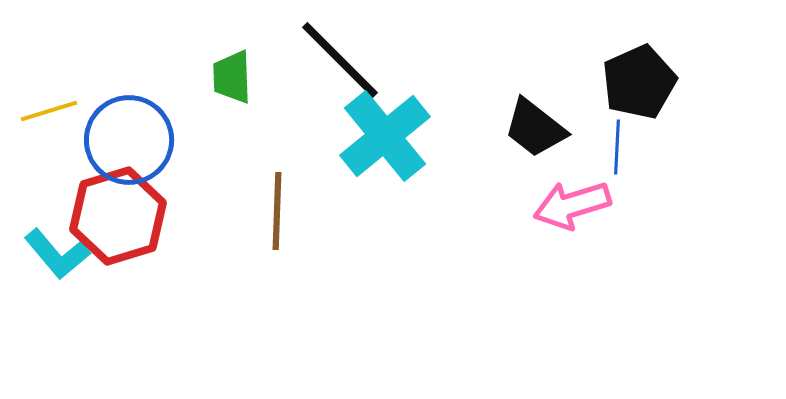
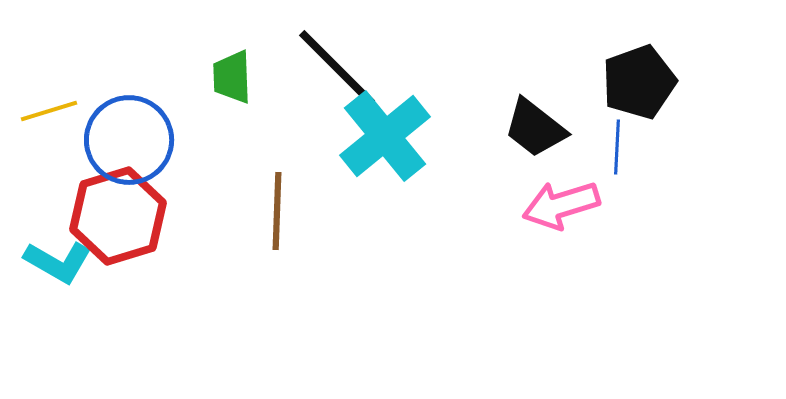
black line: moved 3 px left, 8 px down
black pentagon: rotated 4 degrees clockwise
pink arrow: moved 11 px left
cyan L-shape: moved 1 px right, 8 px down; rotated 20 degrees counterclockwise
